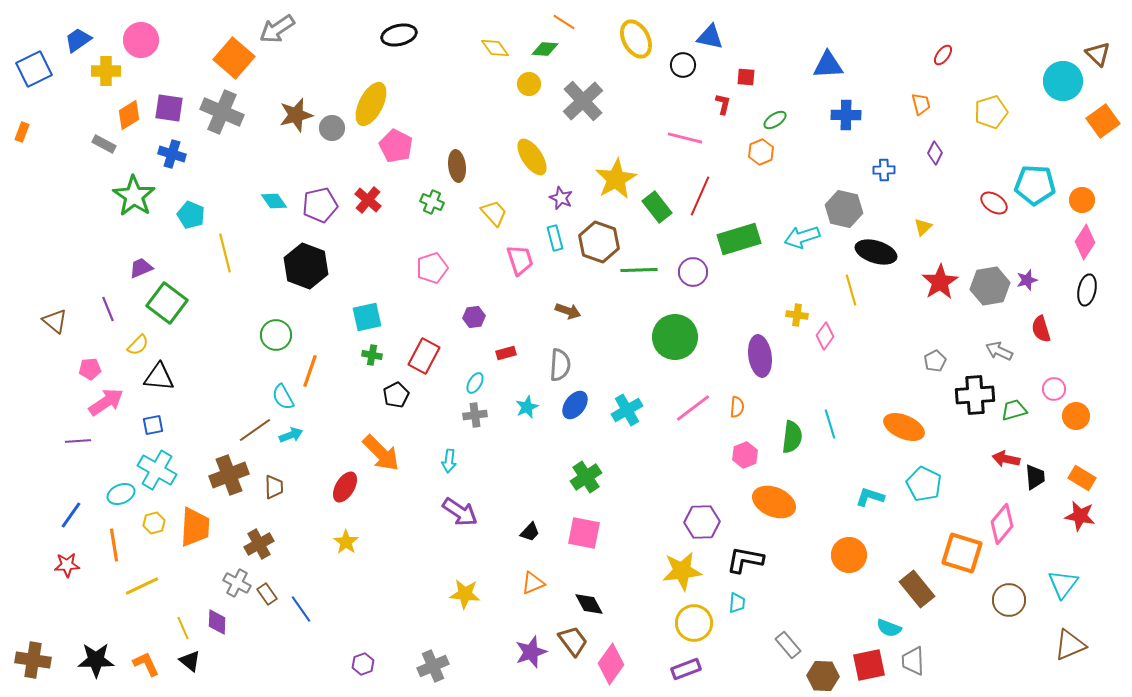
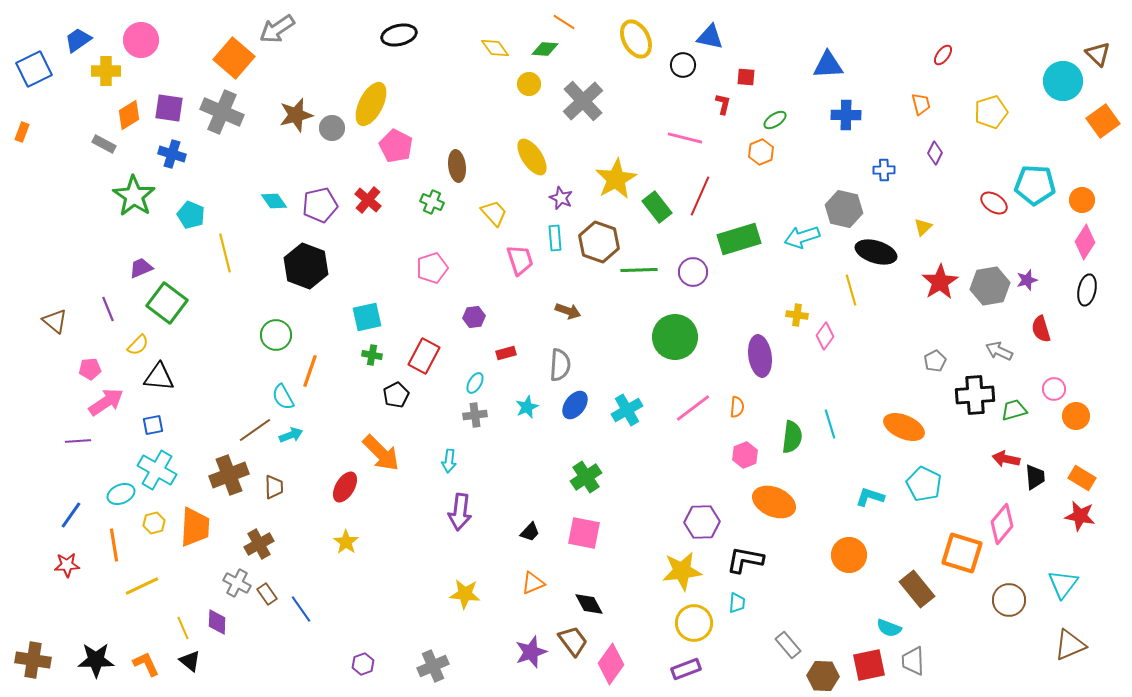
cyan rectangle at (555, 238): rotated 10 degrees clockwise
purple arrow at (460, 512): rotated 63 degrees clockwise
